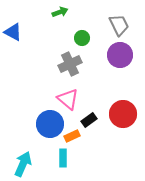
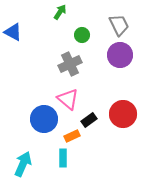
green arrow: rotated 35 degrees counterclockwise
green circle: moved 3 px up
blue circle: moved 6 px left, 5 px up
